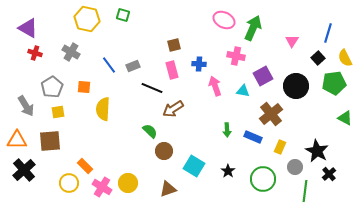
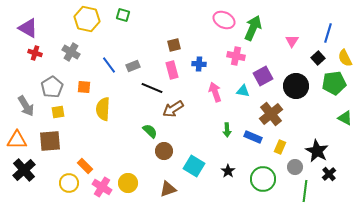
pink arrow at (215, 86): moved 6 px down
